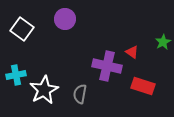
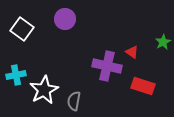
gray semicircle: moved 6 px left, 7 px down
